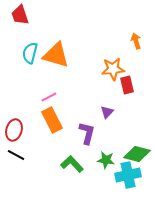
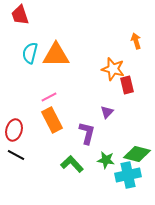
orange triangle: rotated 16 degrees counterclockwise
orange star: rotated 20 degrees clockwise
